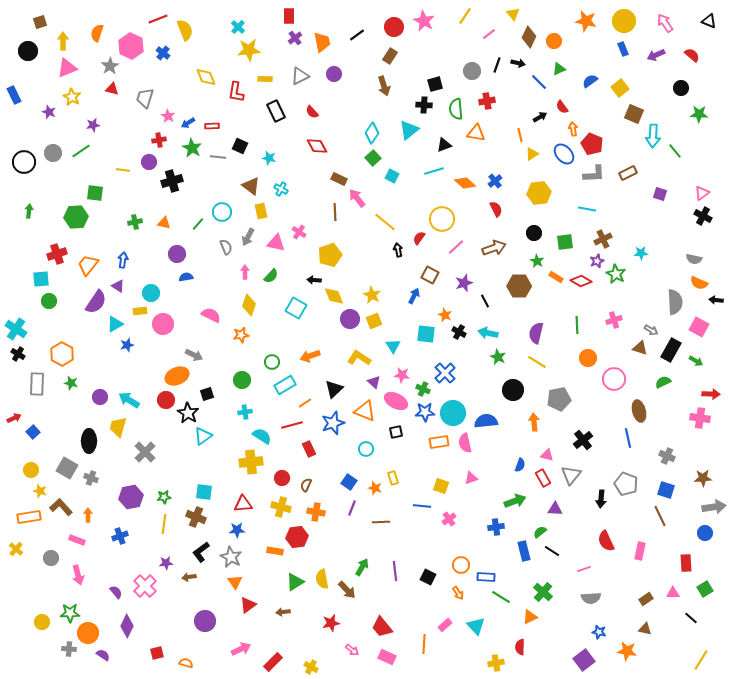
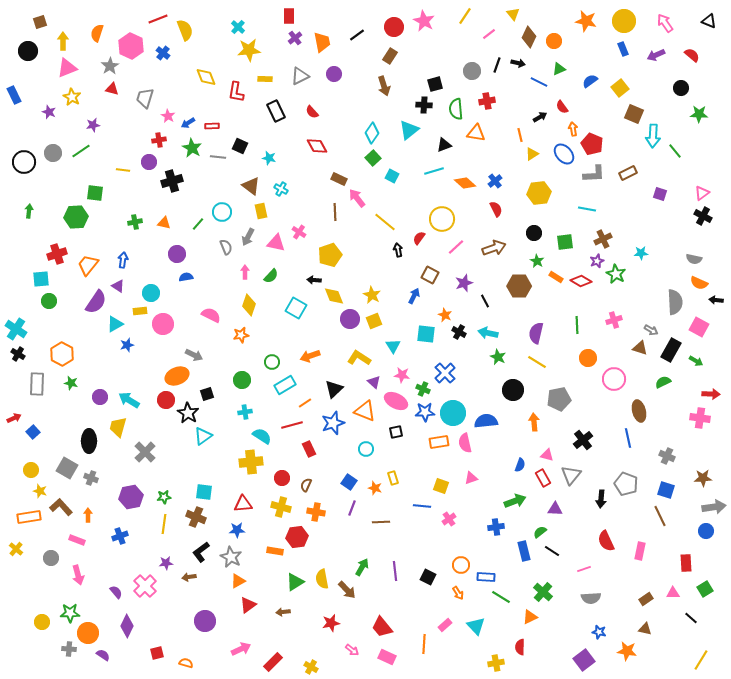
blue line at (539, 82): rotated 18 degrees counterclockwise
blue circle at (705, 533): moved 1 px right, 2 px up
orange triangle at (235, 582): moved 3 px right, 1 px up; rotated 35 degrees clockwise
